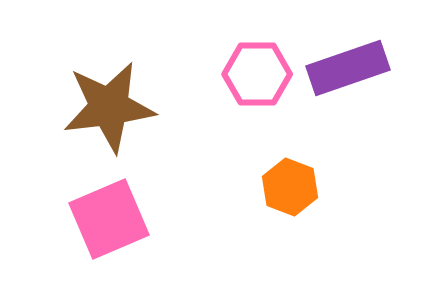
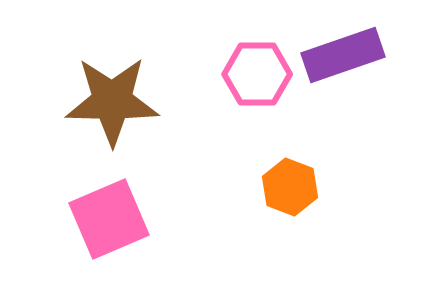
purple rectangle: moved 5 px left, 13 px up
brown star: moved 3 px right, 6 px up; rotated 8 degrees clockwise
